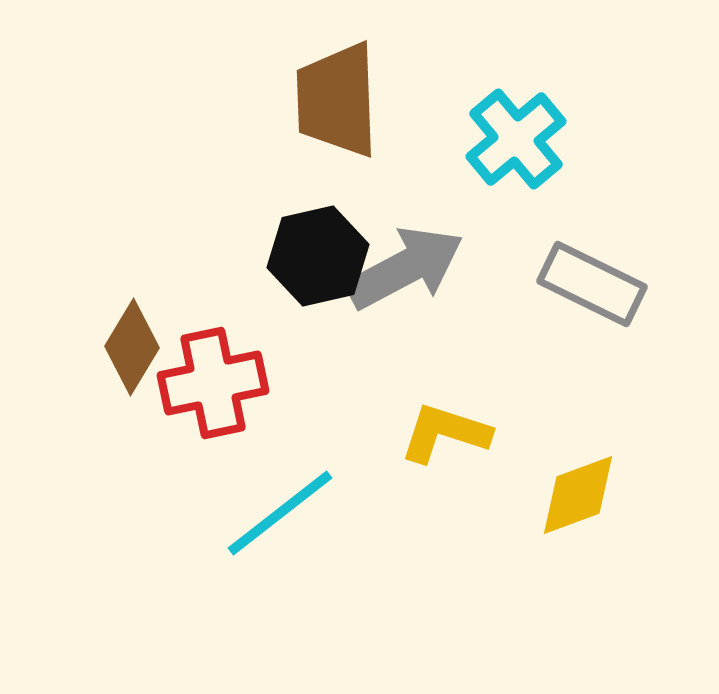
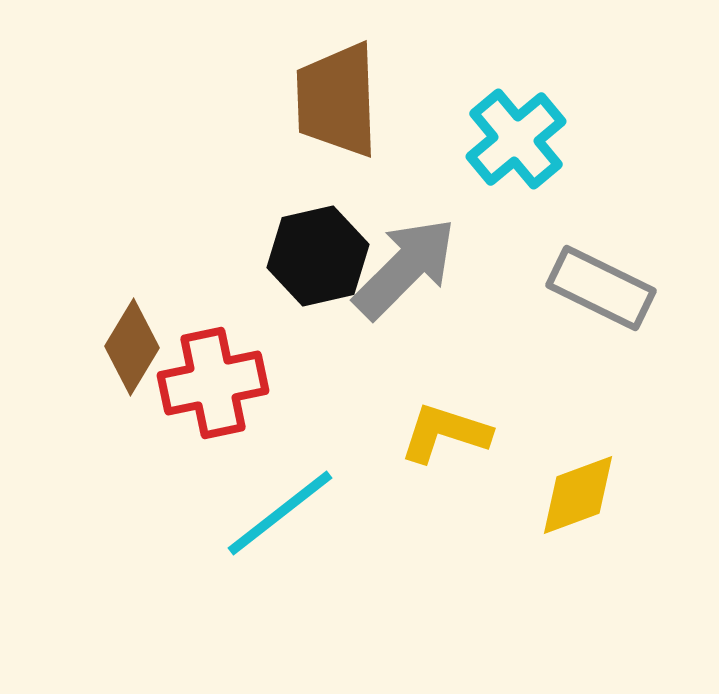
gray arrow: rotated 17 degrees counterclockwise
gray rectangle: moved 9 px right, 4 px down
